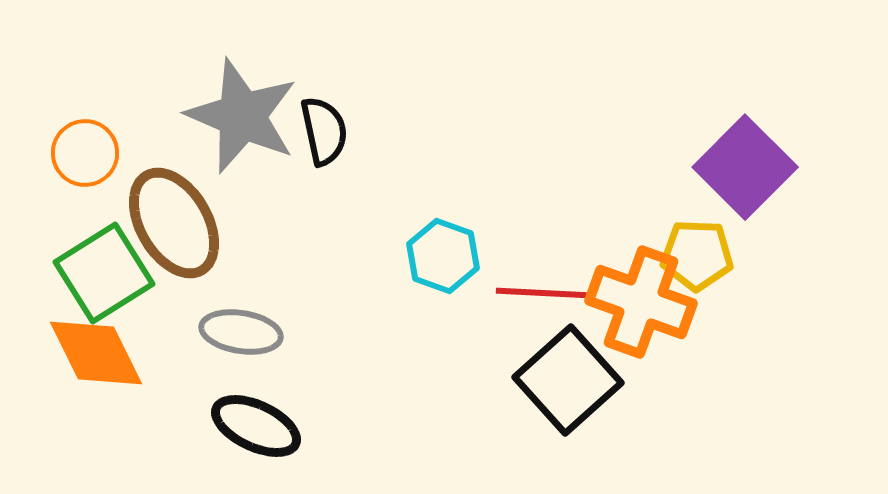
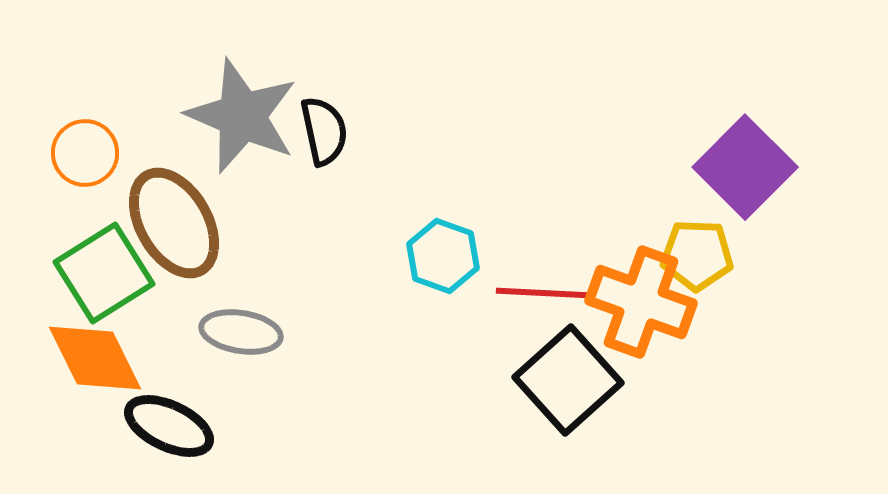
orange diamond: moved 1 px left, 5 px down
black ellipse: moved 87 px left
